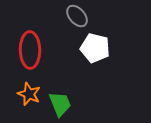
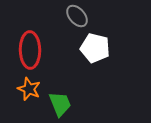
orange star: moved 5 px up
